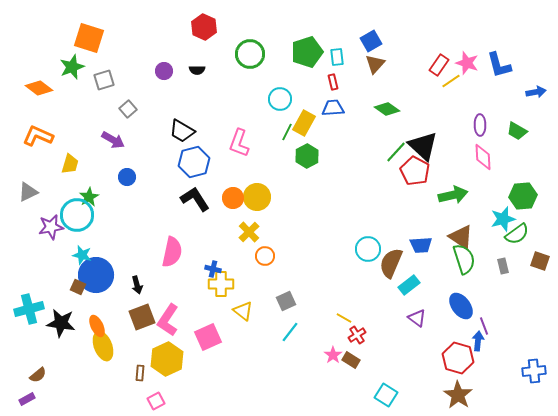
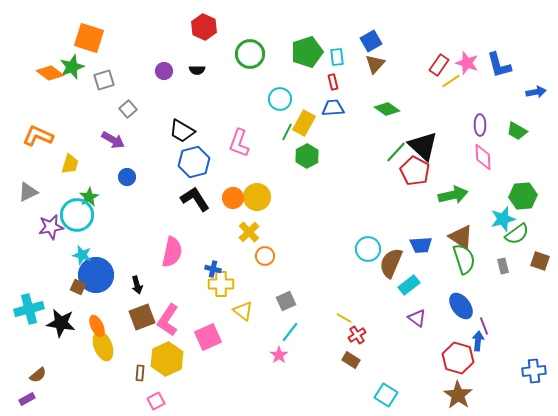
orange diamond at (39, 88): moved 11 px right, 15 px up
pink star at (333, 355): moved 54 px left
